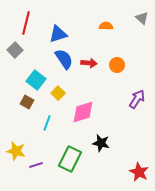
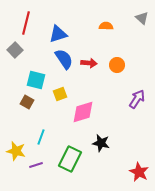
cyan square: rotated 24 degrees counterclockwise
yellow square: moved 2 px right, 1 px down; rotated 24 degrees clockwise
cyan line: moved 6 px left, 14 px down
